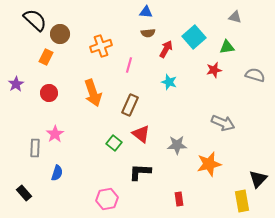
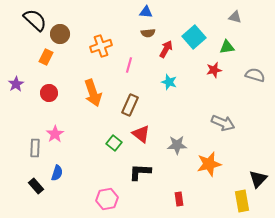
black rectangle: moved 12 px right, 7 px up
